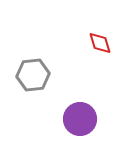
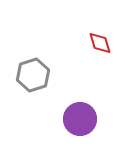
gray hexagon: rotated 12 degrees counterclockwise
